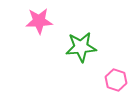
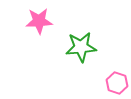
pink hexagon: moved 1 px right, 3 px down
